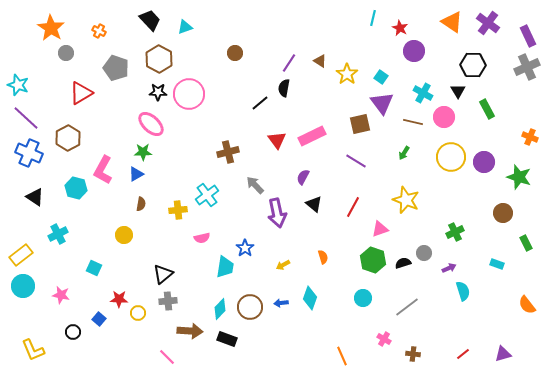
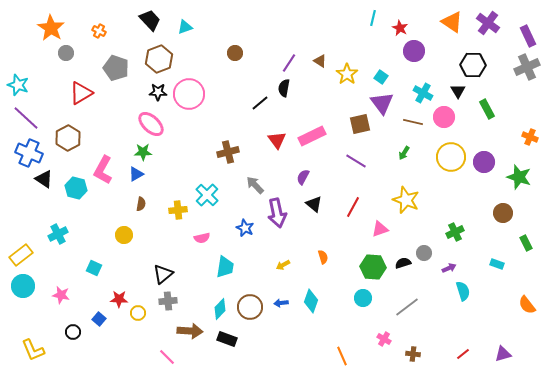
brown hexagon at (159, 59): rotated 12 degrees clockwise
cyan cross at (207, 195): rotated 10 degrees counterclockwise
black triangle at (35, 197): moved 9 px right, 18 px up
blue star at (245, 248): moved 20 px up; rotated 12 degrees counterclockwise
green hexagon at (373, 260): moved 7 px down; rotated 15 degrees counterclockwise
cyan diamond at (310, 298): moved 1 px right, 3 px down
